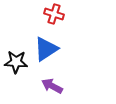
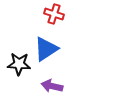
black star: moved 3 px right, 2 px down
purple arrow: rotated 15 degrees counterclockwise
